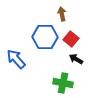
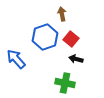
blue hexagon: rotated 20 degrees counterclockwise
black arrow: rotated 16 degrees counterclockwise
green cross: moved 2 px right
